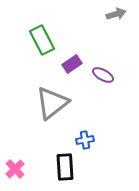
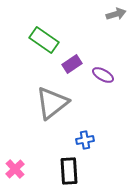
green rectangle: moved 2 px right; rotated 28 degrees counterclockwise
black rectangle: moved 4 px right, 4 px down
